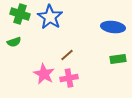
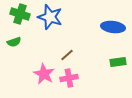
blue star: rotated 15 degrees counterclockwise
green rectangle: moved 3 px down
